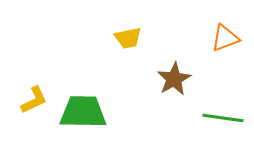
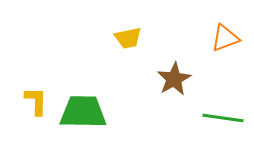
yellow L-shape: moved 2 px right, 1 px down; rotated 64 degrees counterclockwise
